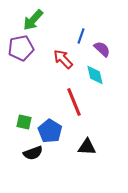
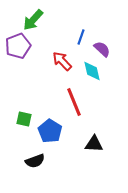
blue line: moved 1 px down
purple pentagon: moved 3 px left, 2 px up; rotated 10 degrees counterclockwise
red arrow: moved 1 px left, 2 px down
cyan diamond: moved 3 px left, 4 px up
green square: moved 3 px up
black triangle: moved 7 px right, 3 px up
black semicircle: moved 2 px right, 8 px down
